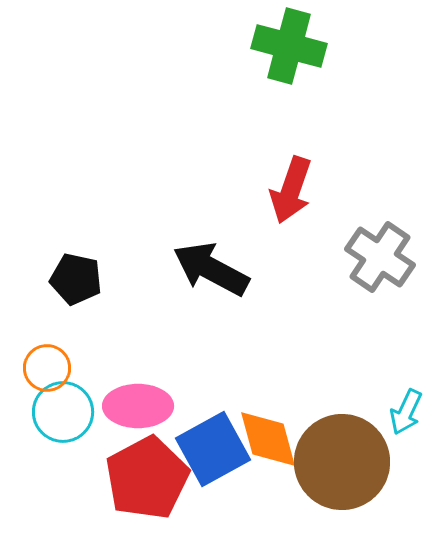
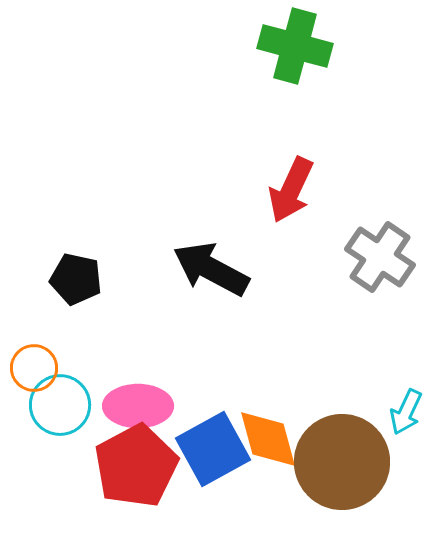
green cross: moved 6 px right
red arrow: rotated 6 degrees clockwise
orange circle: moved 13 px left
cyan circle: moved 3 px left, 7 px up
red pentagon: moved 11 px left, 12 px up
